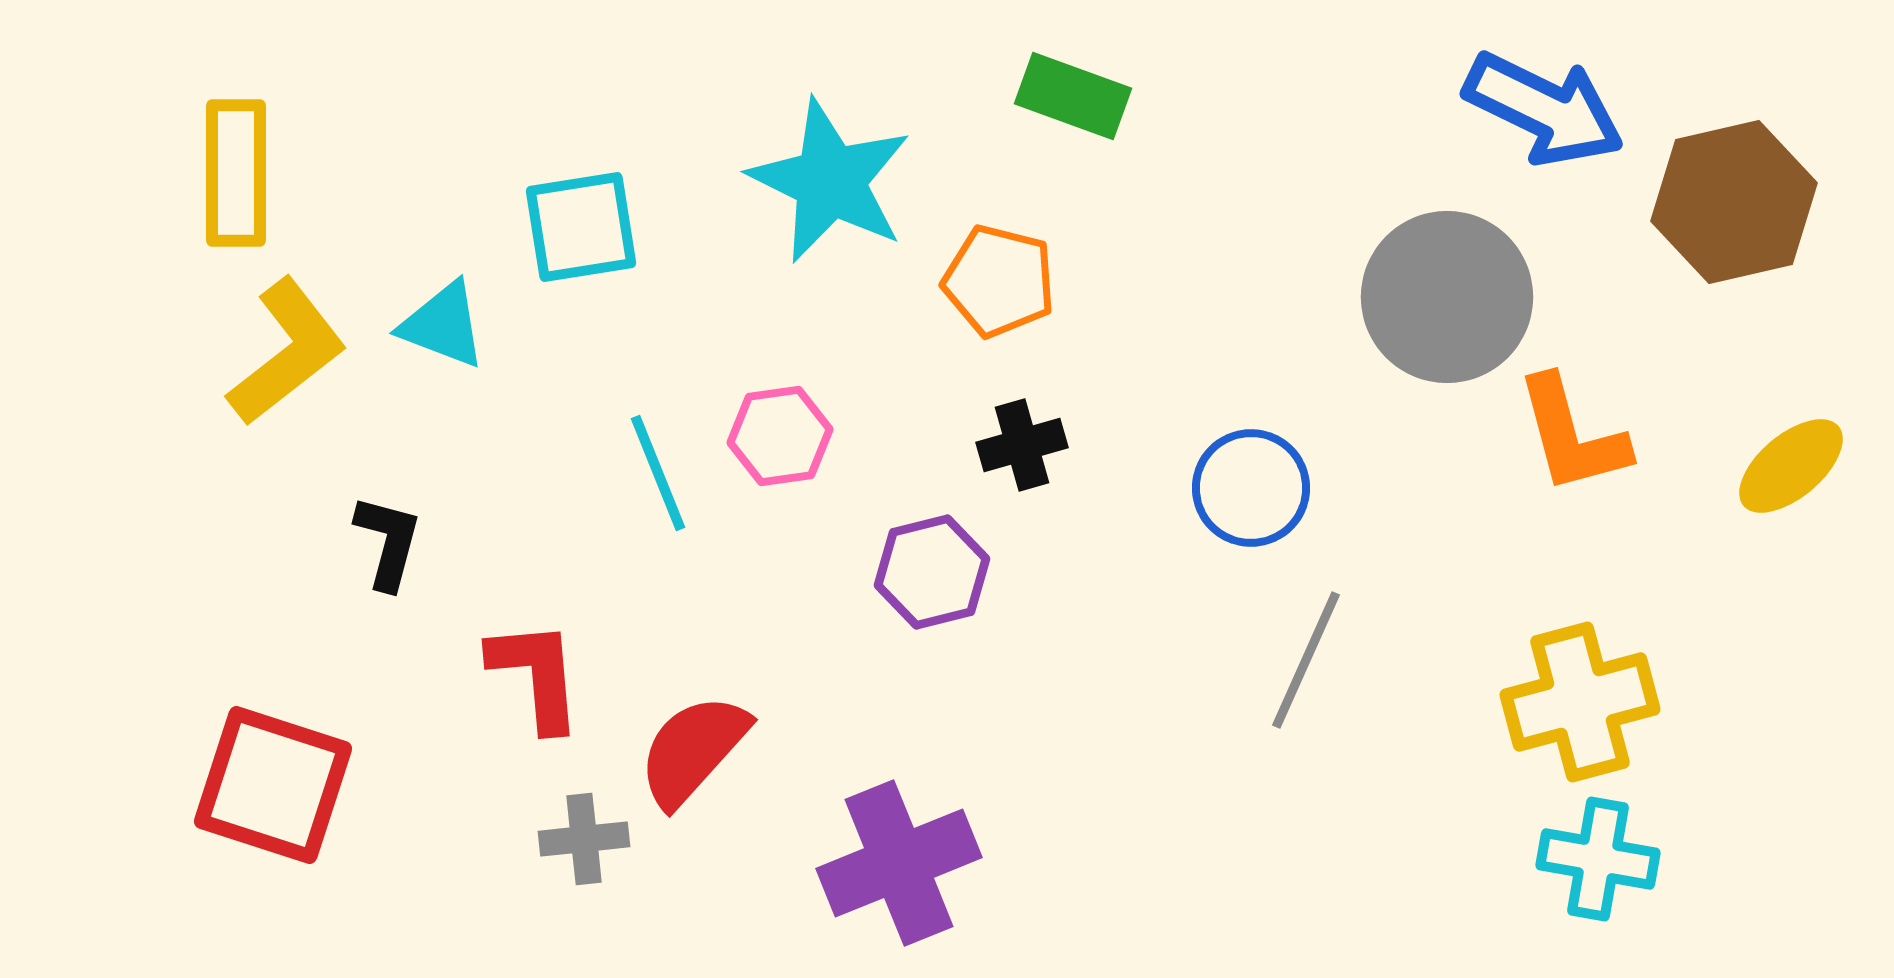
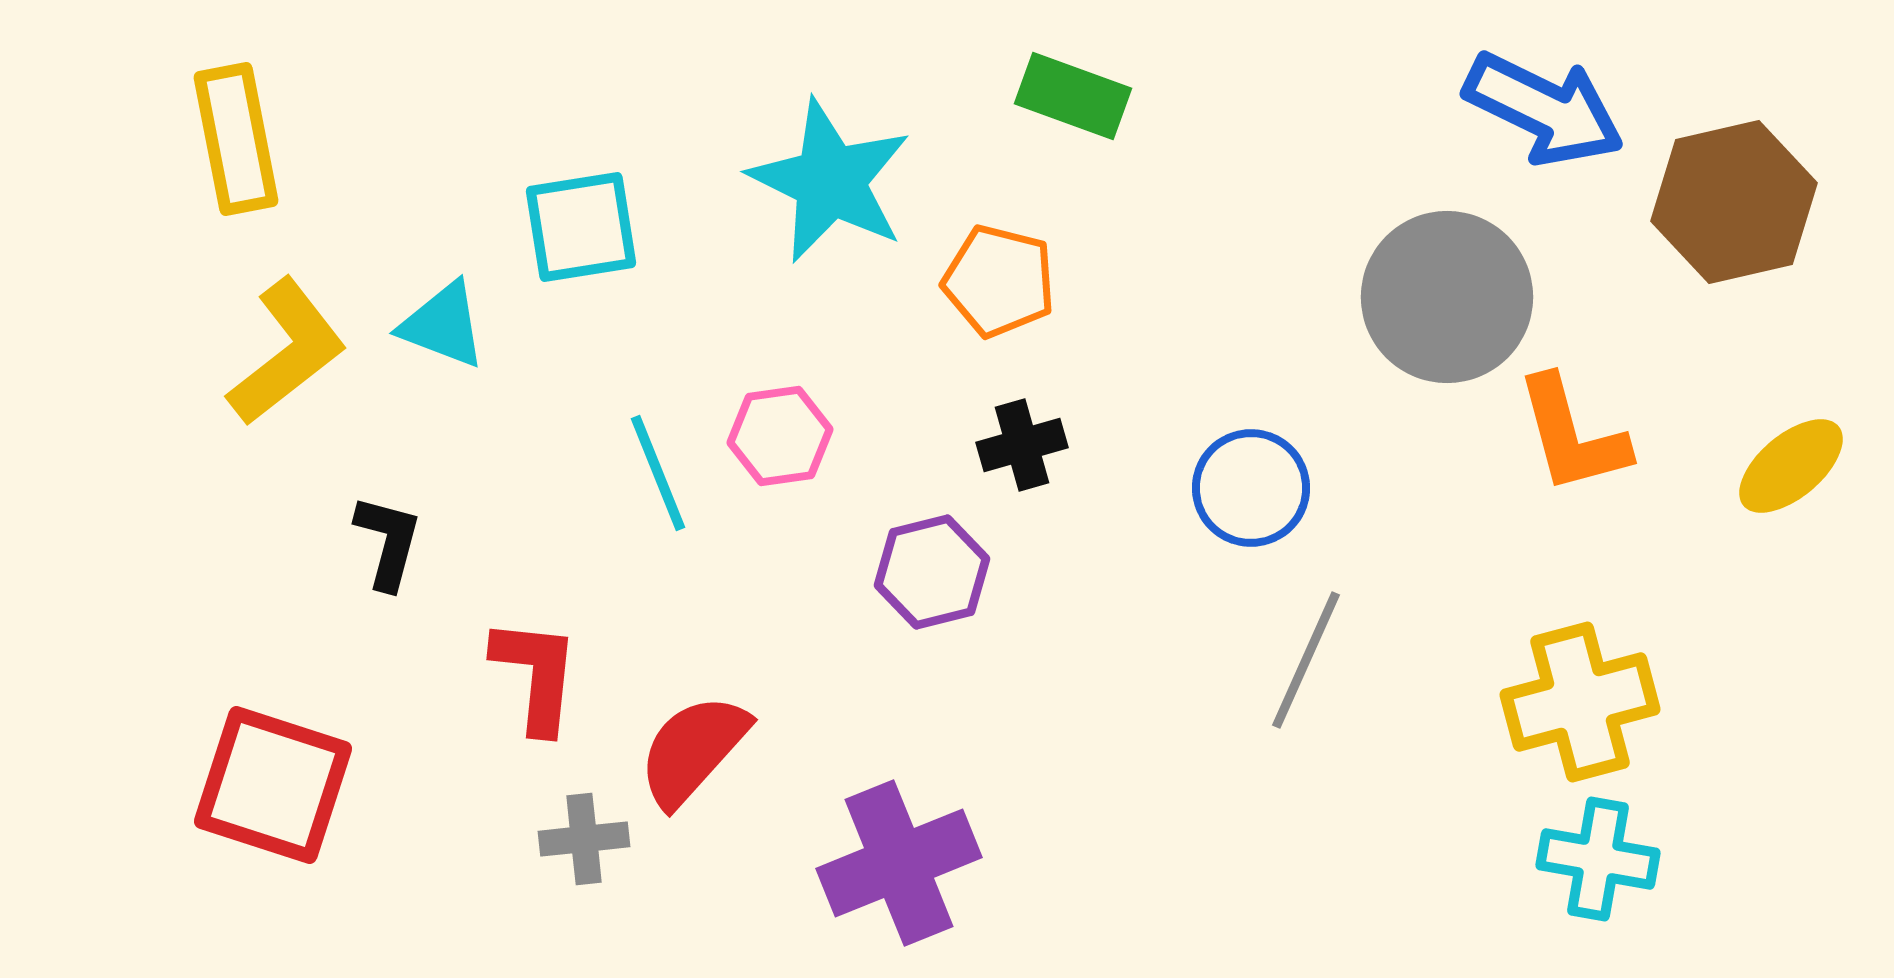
yellow rectangle: moved 34 px up; rotated 11 degrees counterclockwise
red L-shape: rotated 11 degrees clockwise
